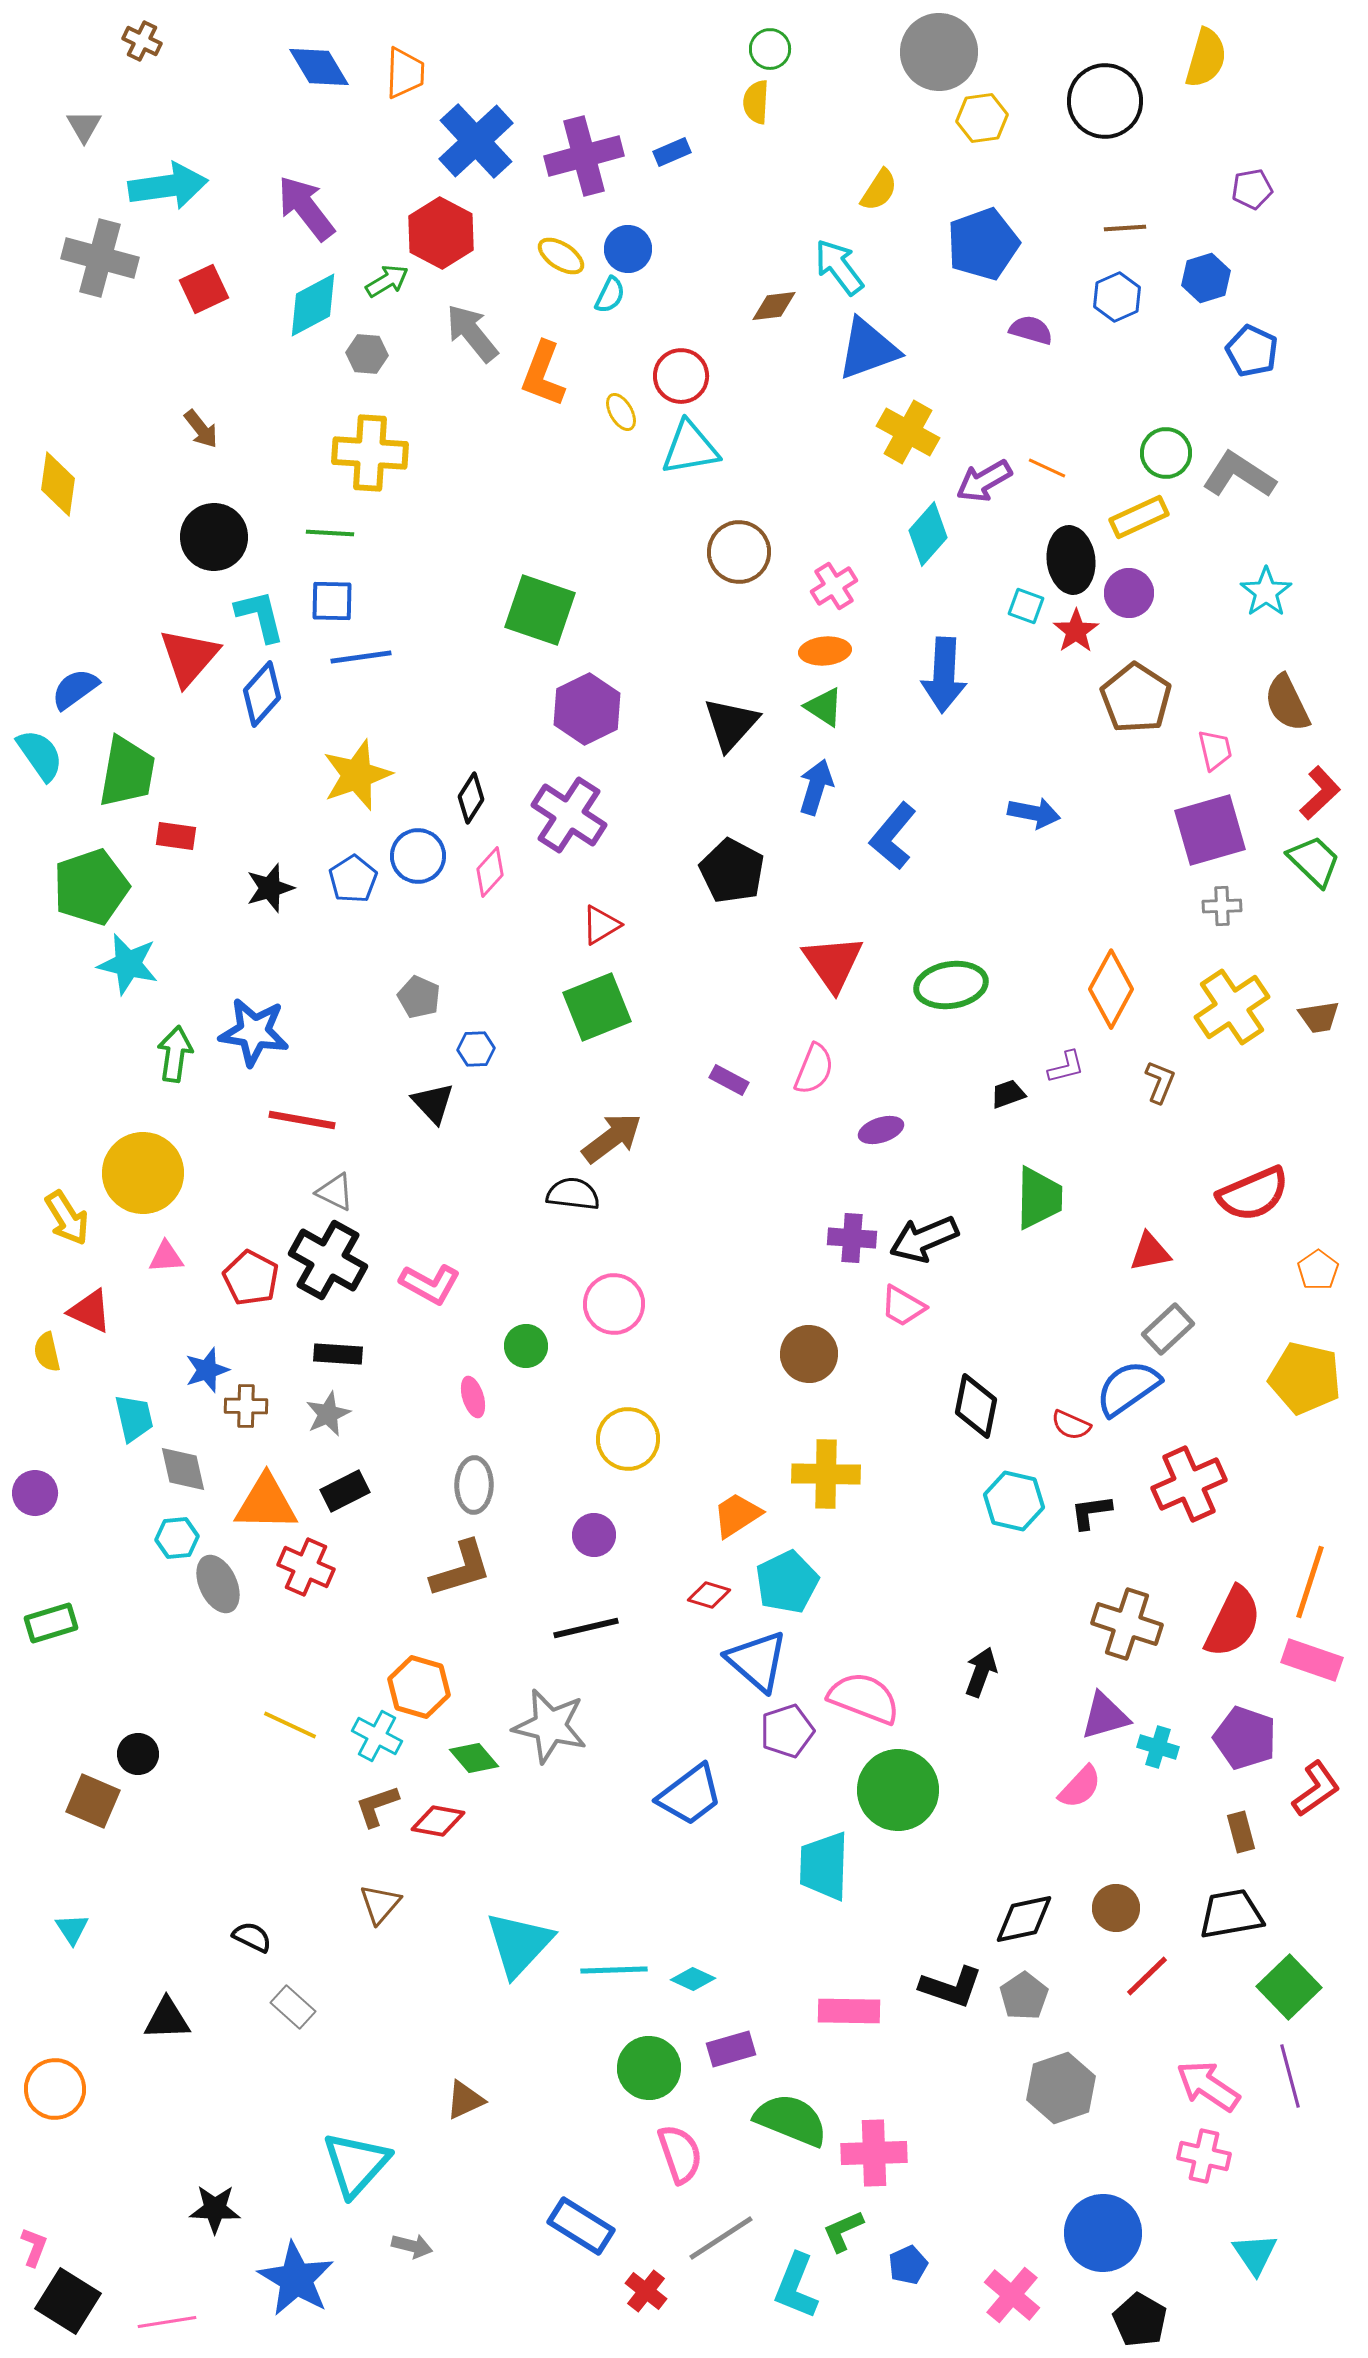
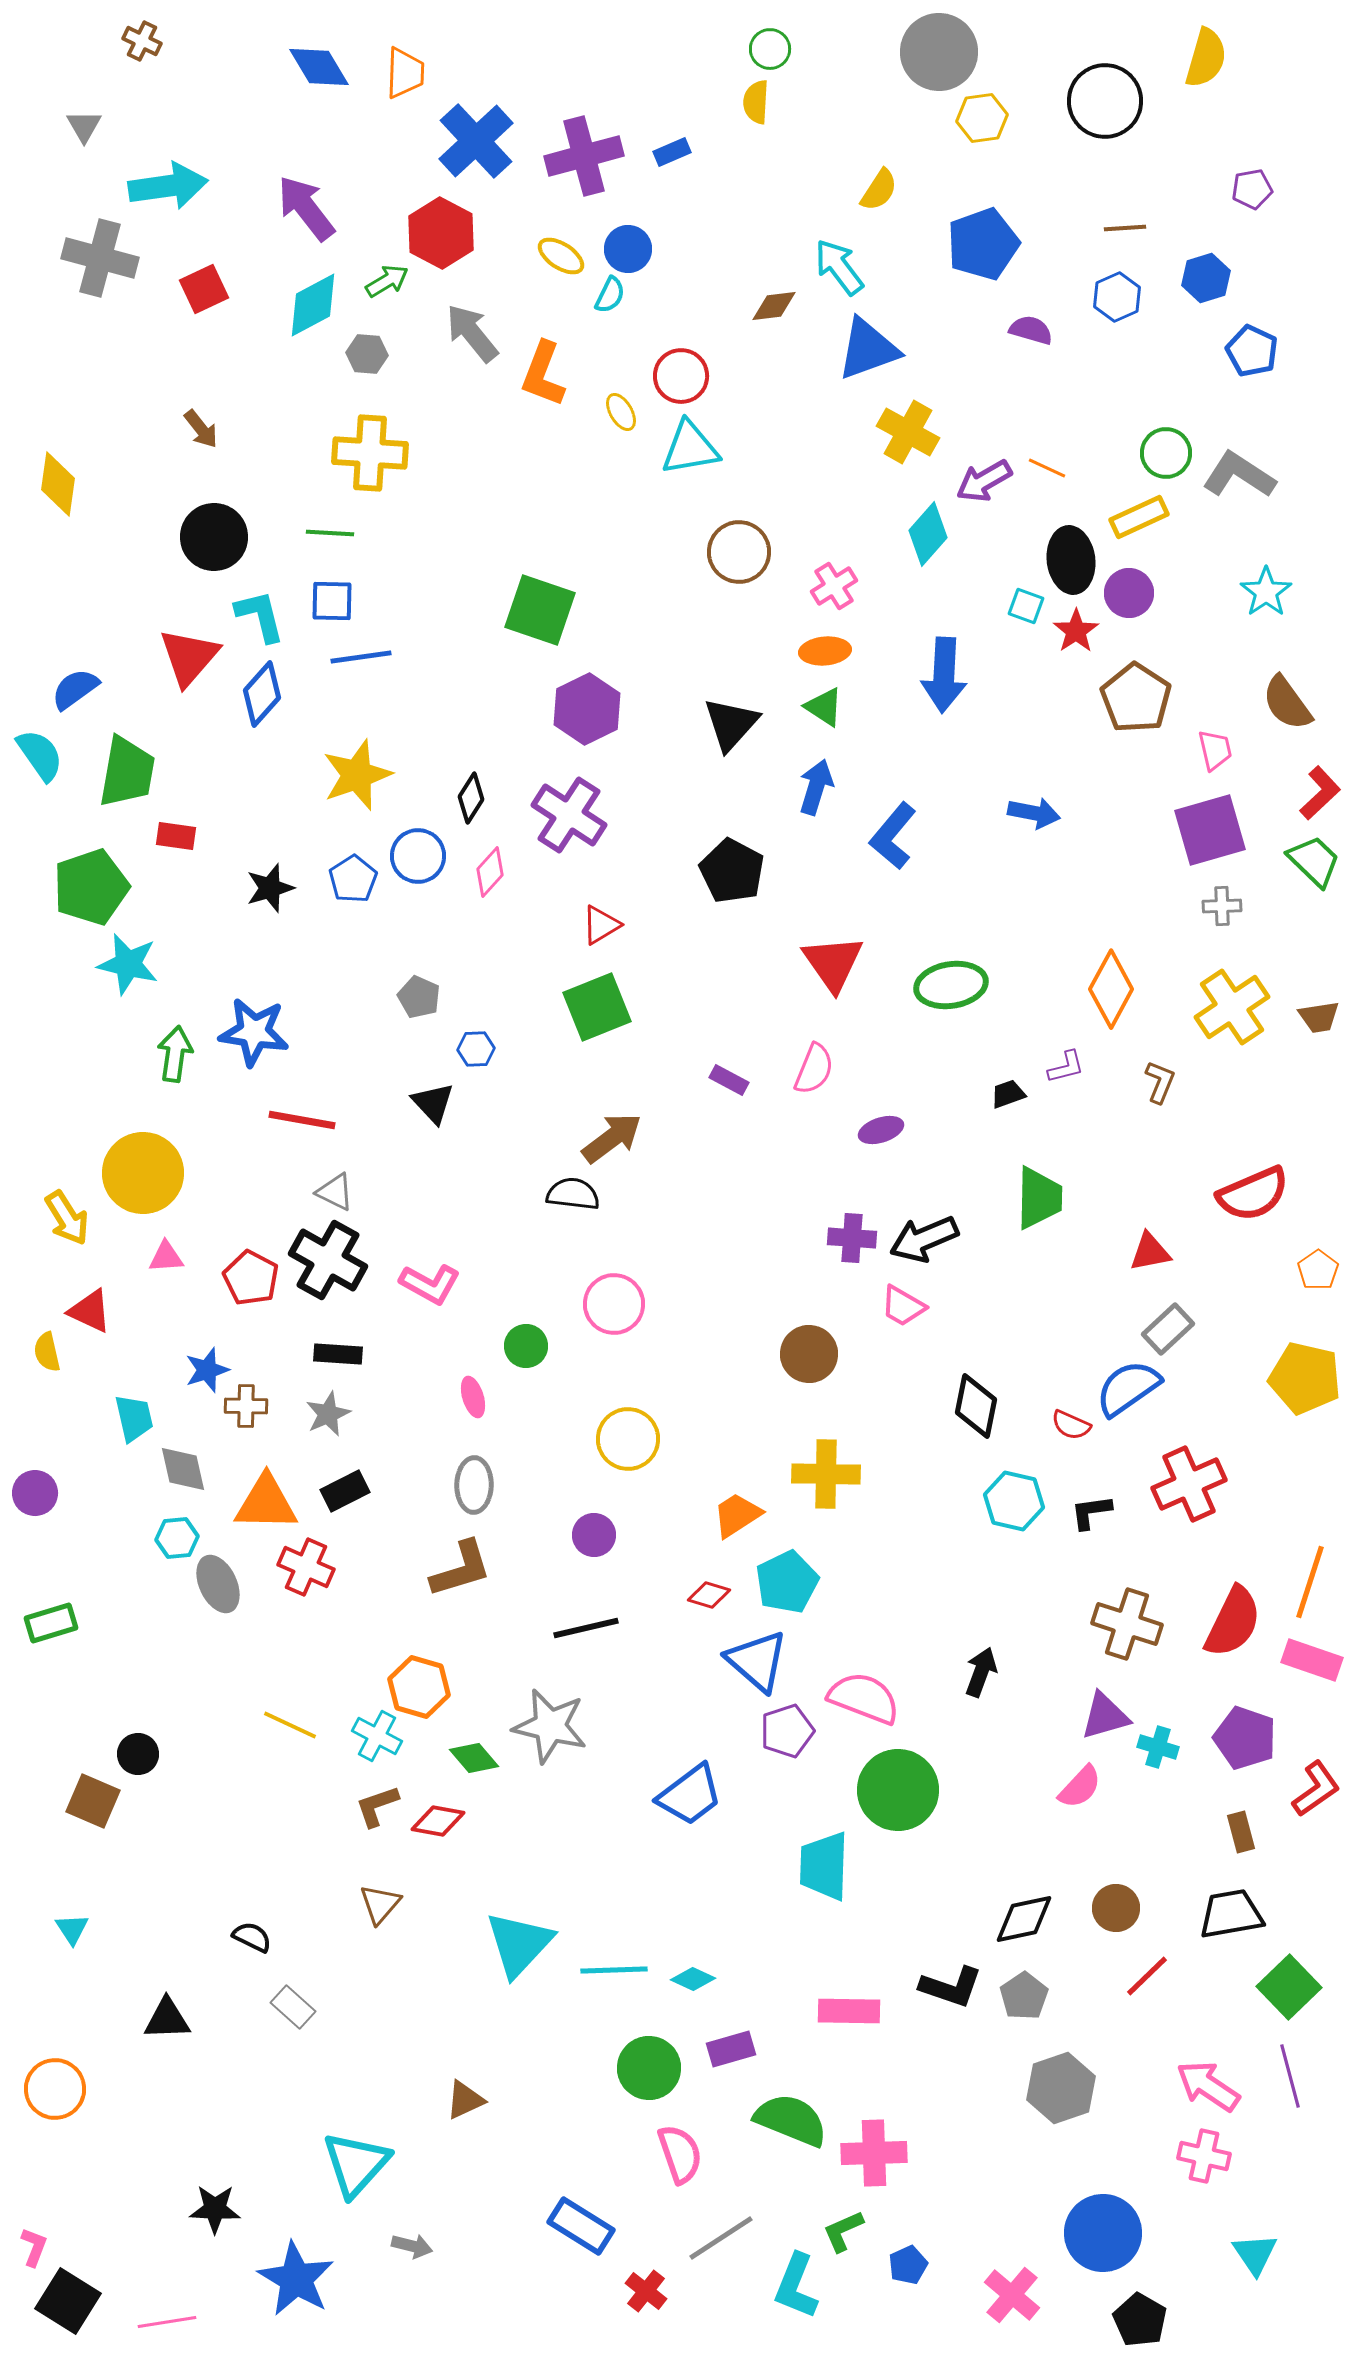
brown semicircle at (1287, 703): rotated 10 degrees counterclockwise
